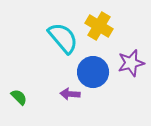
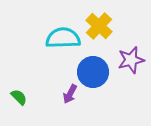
yellow cross: rotated 12 degrees clockwise
cyan semicircle: rotated 52 degrees counterclockwise
purple star: moved 3 px up
purple arrow: rotated 66 degrees counterclockwise
